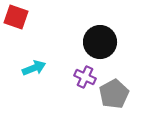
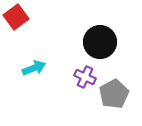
red square: rotated 35 degrees clockwise
